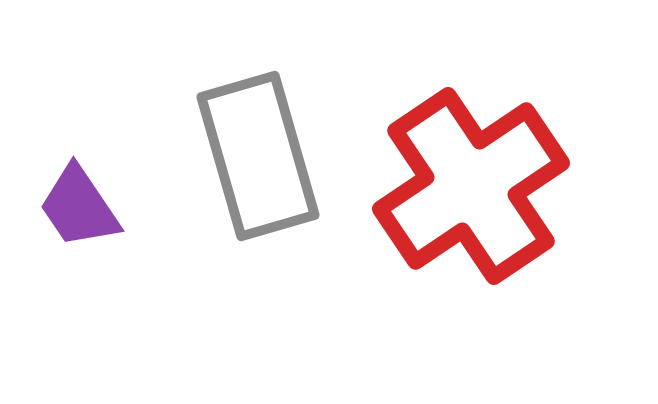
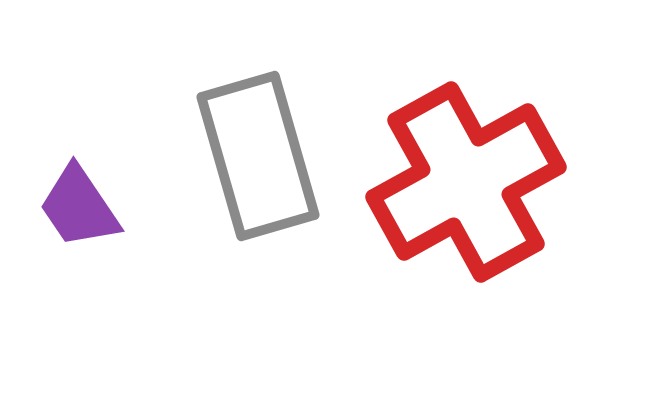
red cross: moved 5 px left, 4 px up; rotated 5 degrees clockwise
